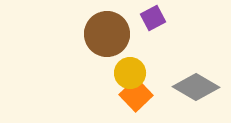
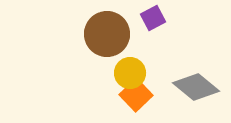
gray diamond: rotated 9 degrees clockwise
